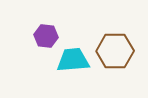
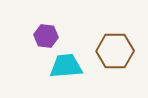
cyan trapezoid: moved 7 px left, 6 px down
